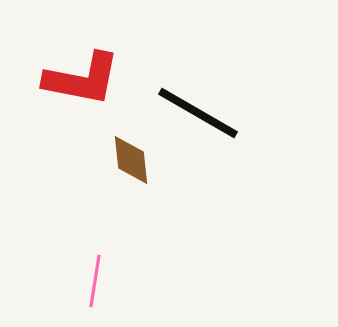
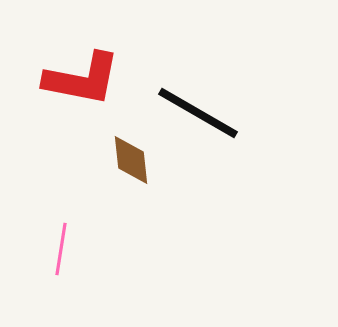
pink line: moved 34 px left, 32 px up
